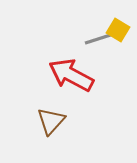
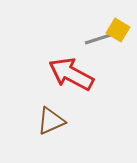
red arrow: moved 1 px up
brown triangle: rotated 24 degrees clockwise
